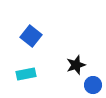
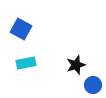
blue square: moved 10 px left, 7 px up; rotated 10 degrees counterclockwise
cyan rectangle: moved 11 px up
